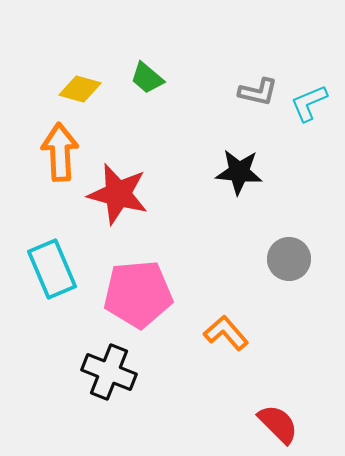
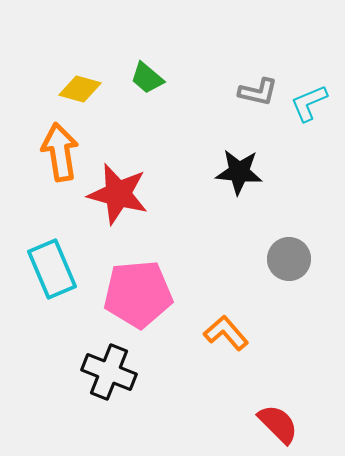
orange arrow: rotated 6 degrees counterclockwise
